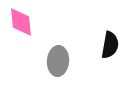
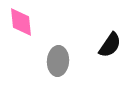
black semicircle: rotated 24 degrees clockwise
